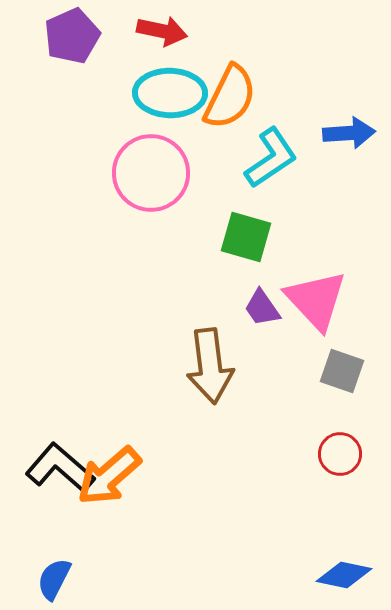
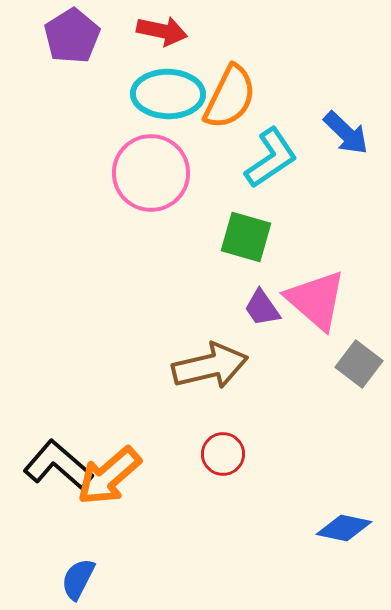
purple pentagon: rotated 8 degrees counterclockwise
cyan ellipse: moved 2 px left, 1 px down
blue arrow: moved 3 px left; rotated 48 degrees clockwise
pink triangle: rotated 6 degrees counterclockwise
brown arrow: rotated 96 degrees counterclockwise
gray square: moved 17 px right, 7 px up; rotated 18 degrees clockwise
red circle: moved 117 px left
black L-shape: moved 2 px left, 3 px up
blue diamond: moved 47 px up
blue semicircle: moved 24 px right
